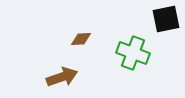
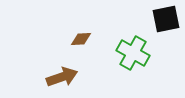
green cross: rotated 8 degrees clockwise
